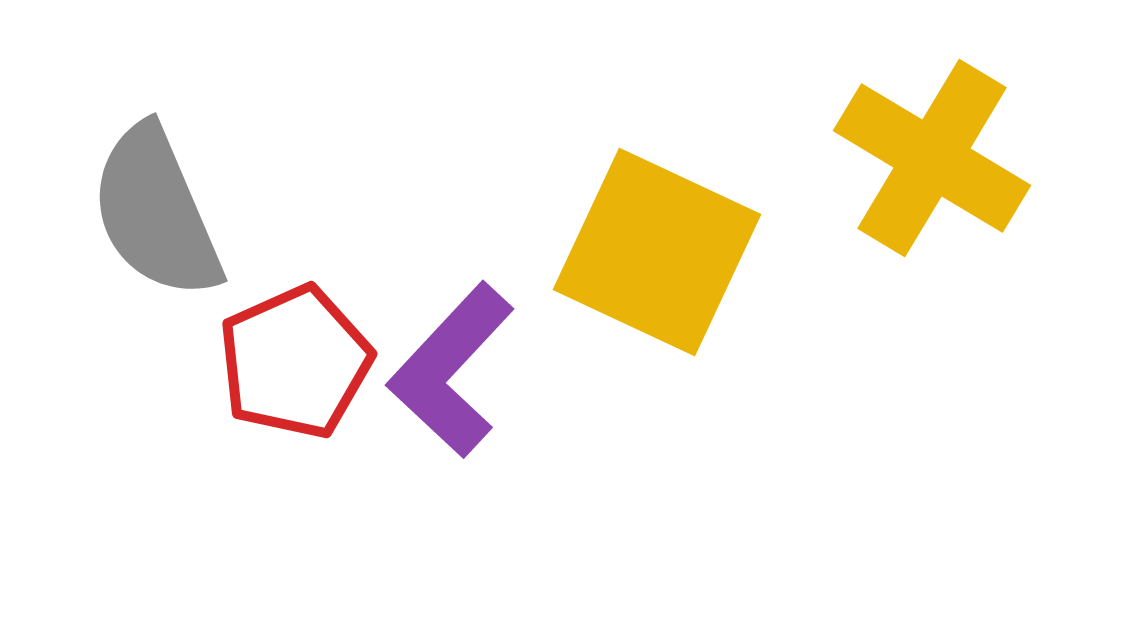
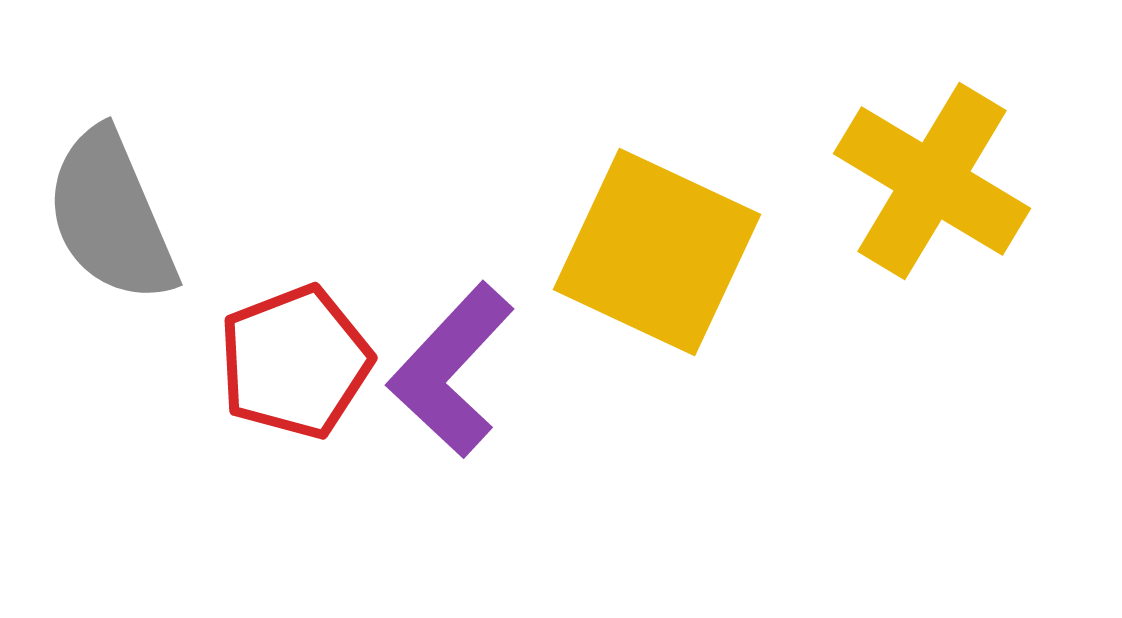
yellow cross: moved 23 px down
gray semicircle: moved 45 px left, 4 px down
red pentagon: rotated 3 degrees clockwise
